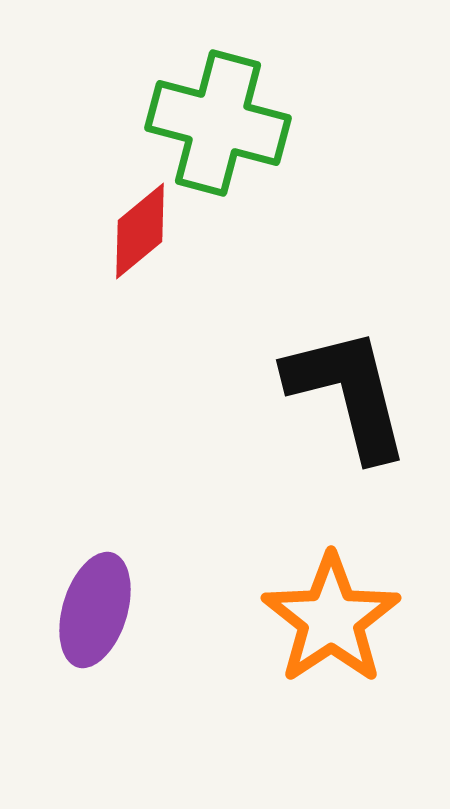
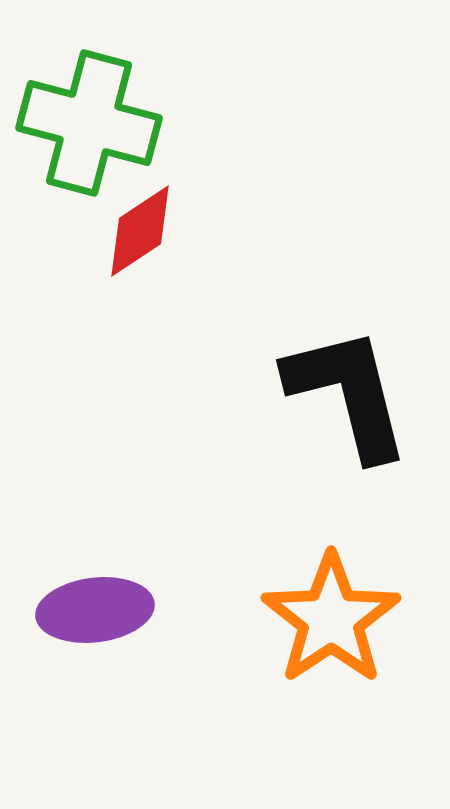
green cross: moved 129 px left
red diamond: rotated 6 degrees clockwise
purple ellipse: rotated 66 degrees clockwise
